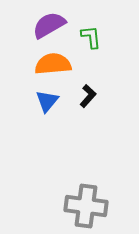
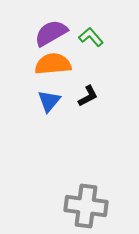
purple semicircle: moved 2 px right, 8 px down
green L-shape: rotated 35 degrees counterclockwise
black L-shape: rotated 20 degrees clockwise
blue triangle: moved 2 px right
